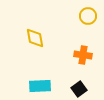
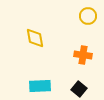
black square: rotated 14 degrees counterclockwise
